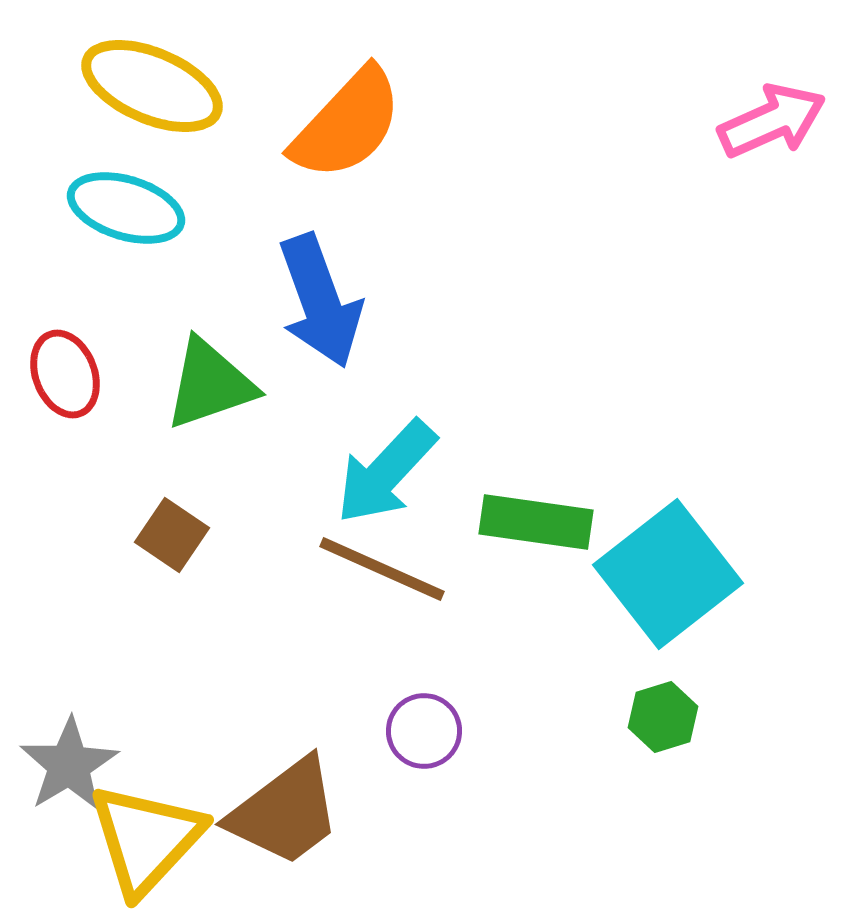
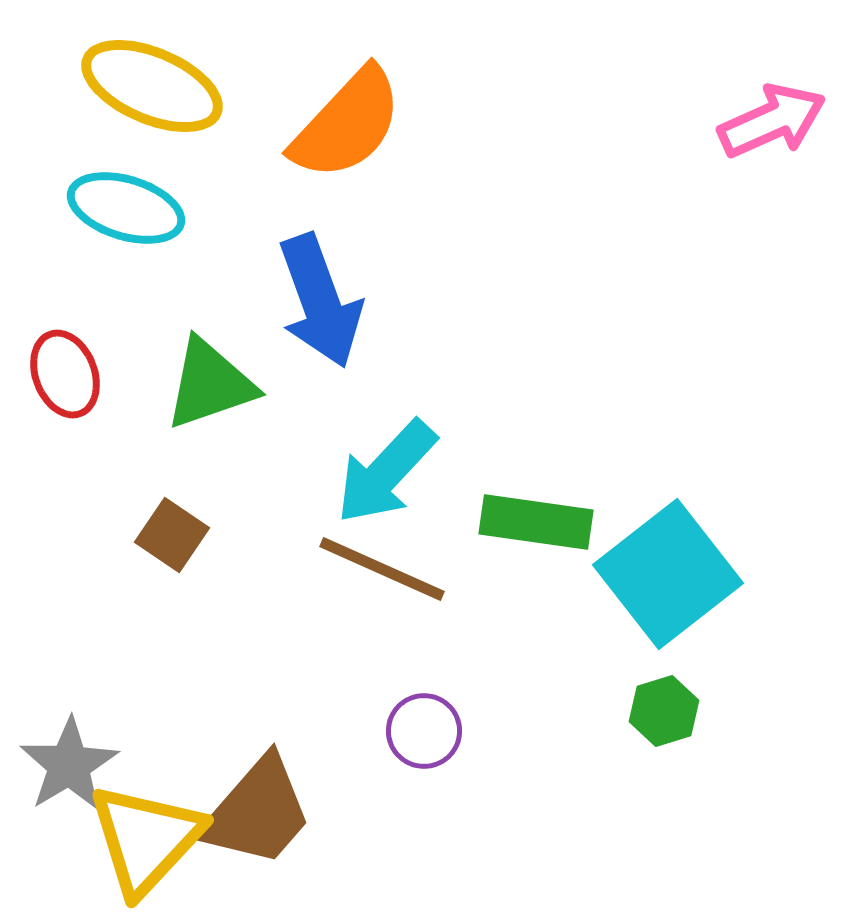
green hexagon: moved 1 px right, 6 px up
brown trapezoid: moved 28 px left; rotated 12 degrees counterclockwise
